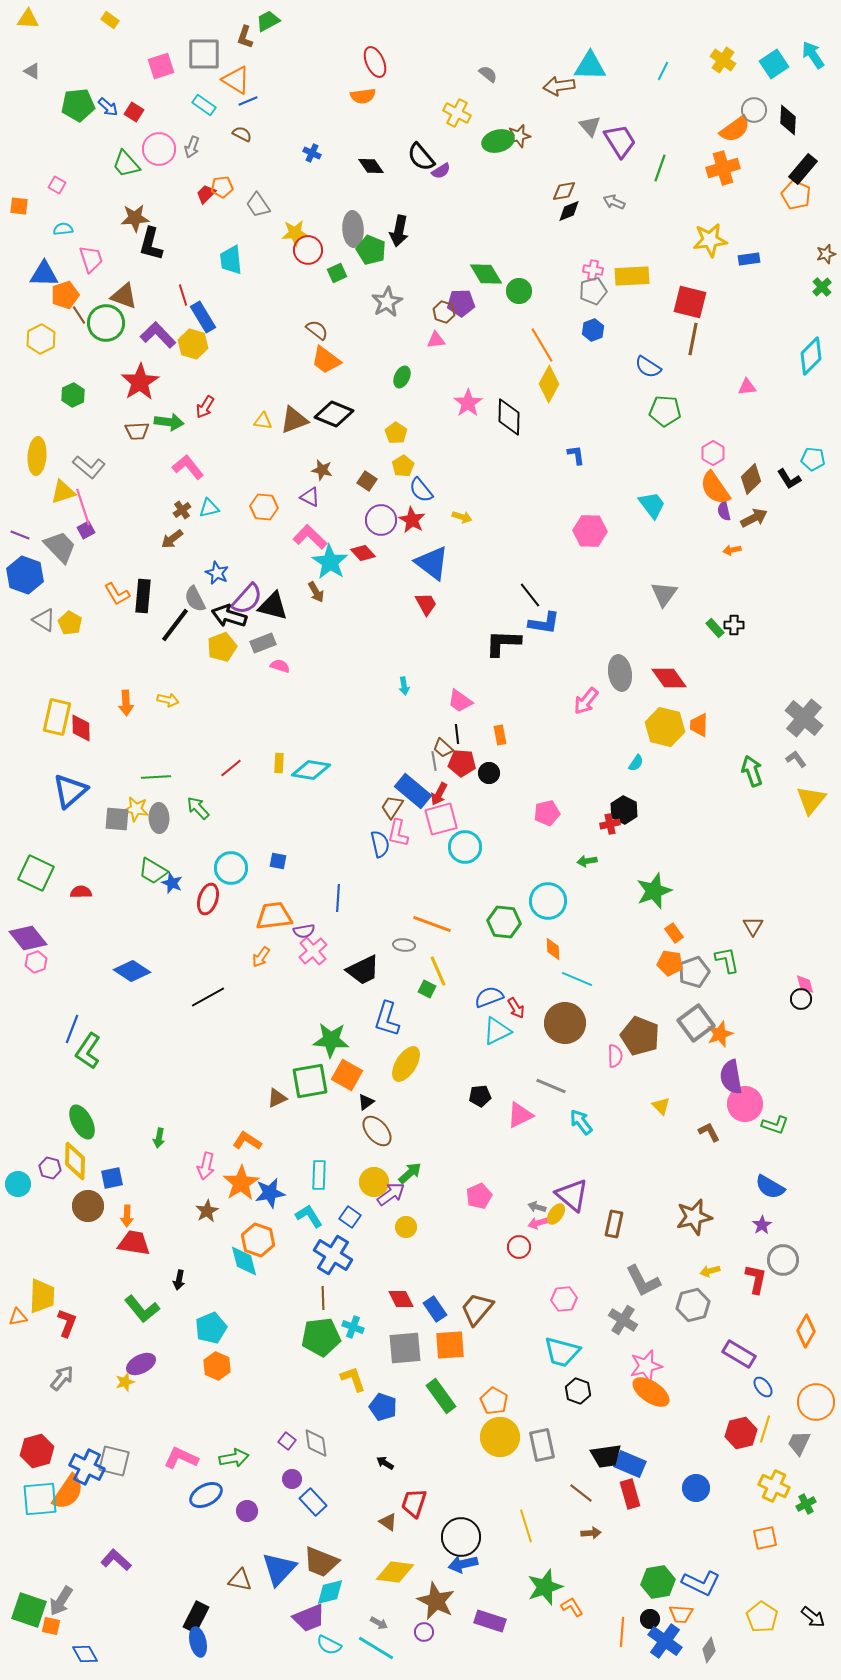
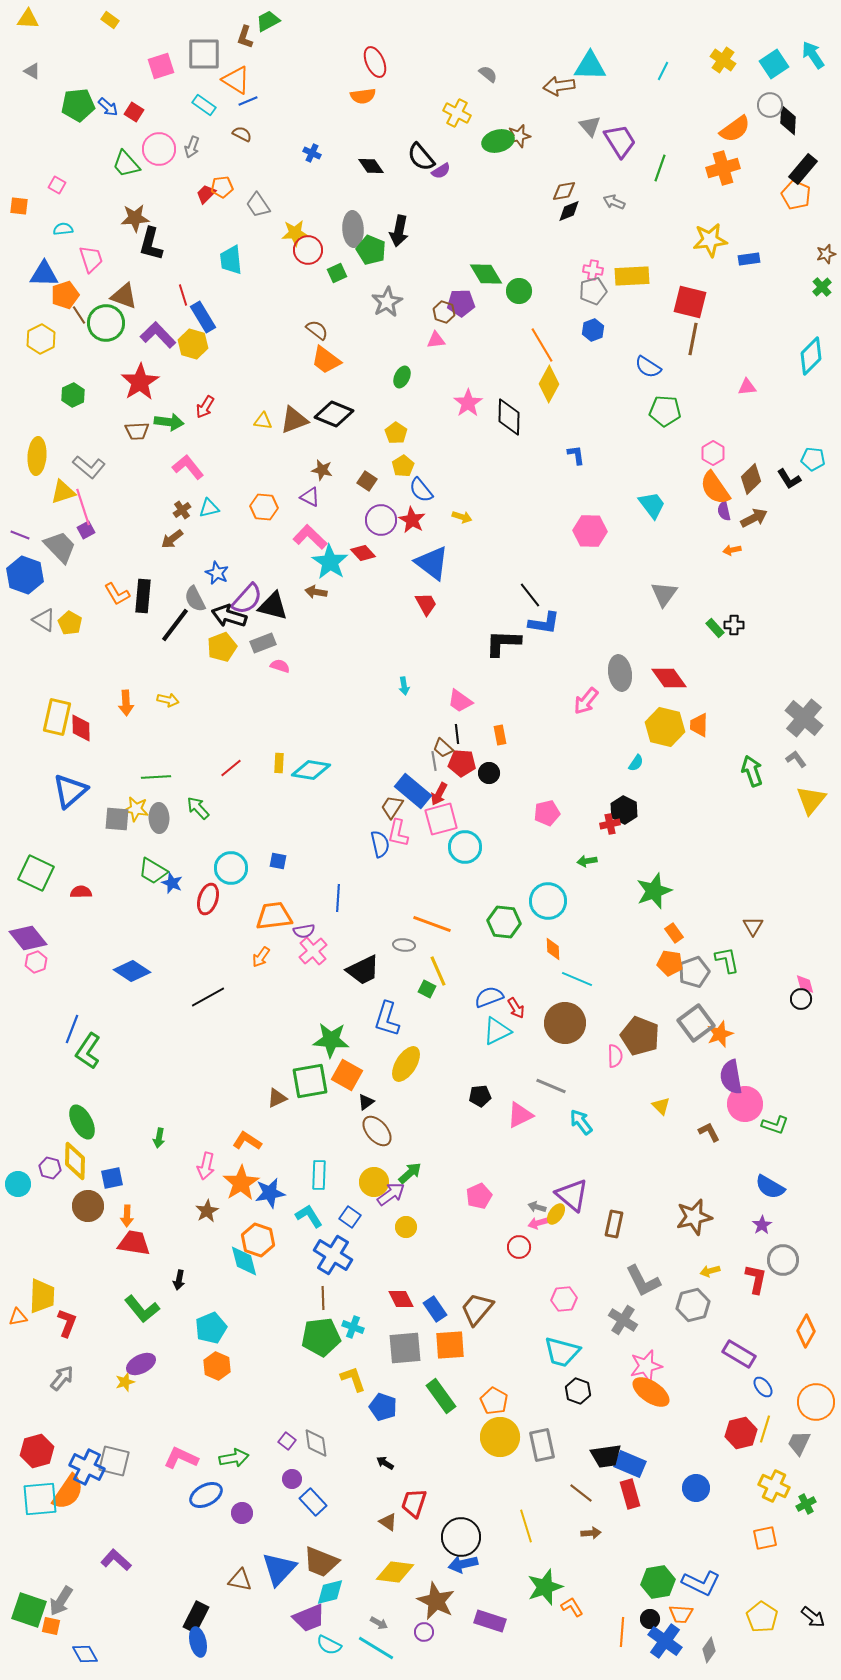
gray circle at (754, 110): moved 16 px right, 5 px up
brown arrow at (316, 592): rotated 130 degrees clockwise
purple circle at (247, 1511): moved 5 px left, 2 px down
